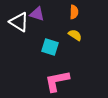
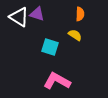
orange semicircle: moved 6 px right, 2 px down
white triangle: moved 5 px up
pink L-shape: rotated 40 degrees clockwise
